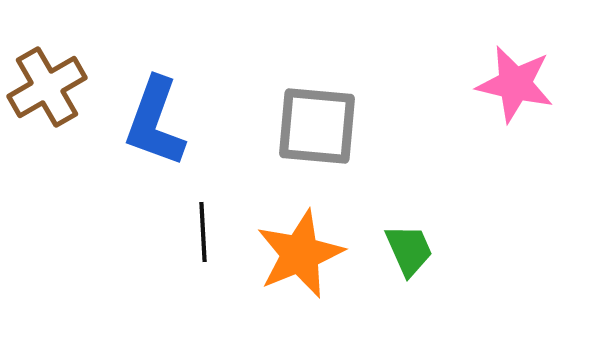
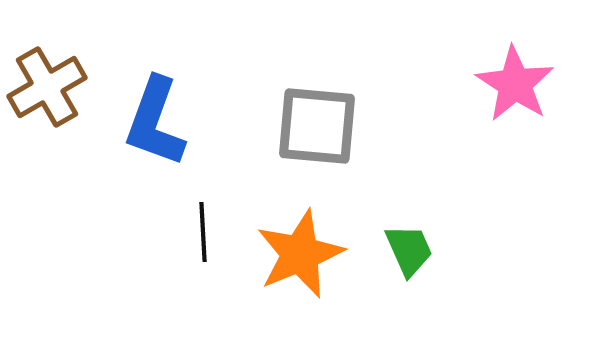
pink star: rotated 20 degrees clockwise
